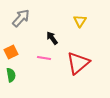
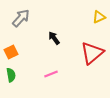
yellow triangle: moved 19 px right, 4 px up; rotated 32 degrees clockwise
black arrow: moved 2 px right
pink line: moved 7 px right, 16 px down; rotated 32 degrees counterclockwise
red triangle: moved 14 px right, 10 px up
